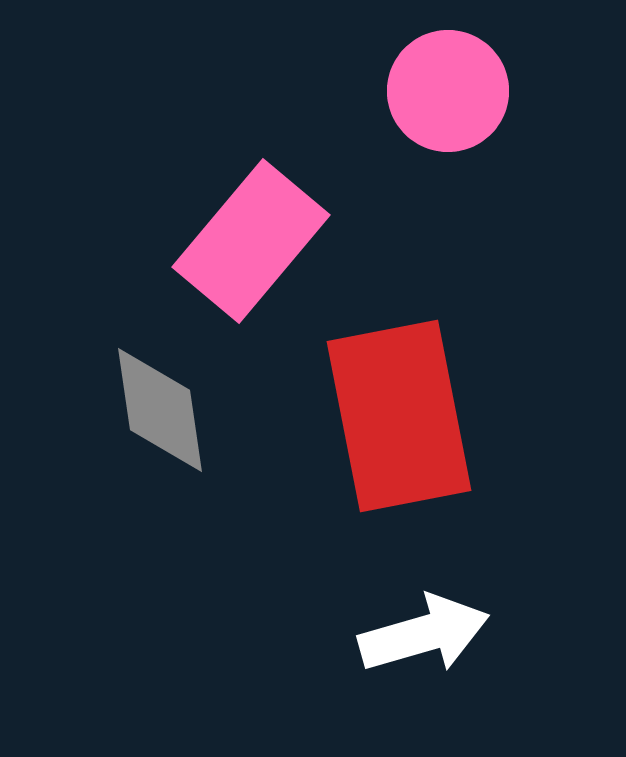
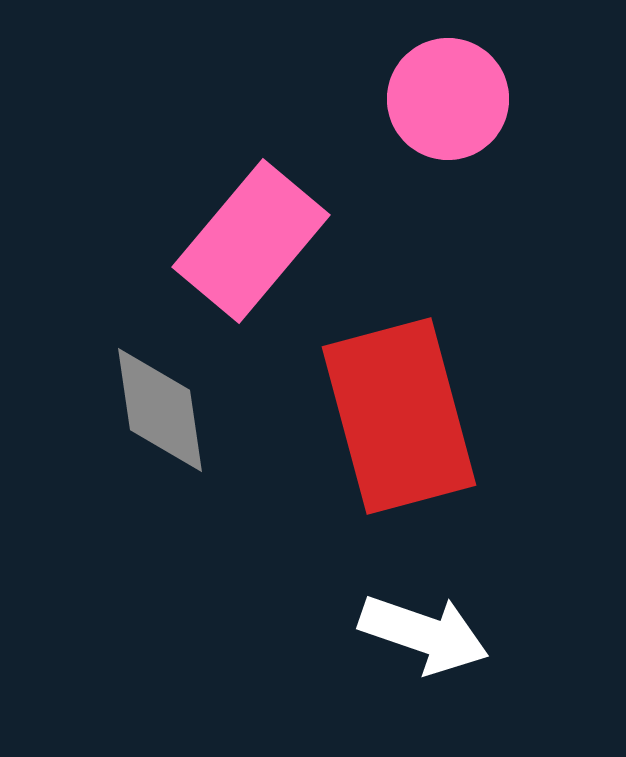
pink circle: moved 8 px down
red rectangle: rotated 4 degrees counterclockwise
white arrow: rotated 35 degrees clockwise
